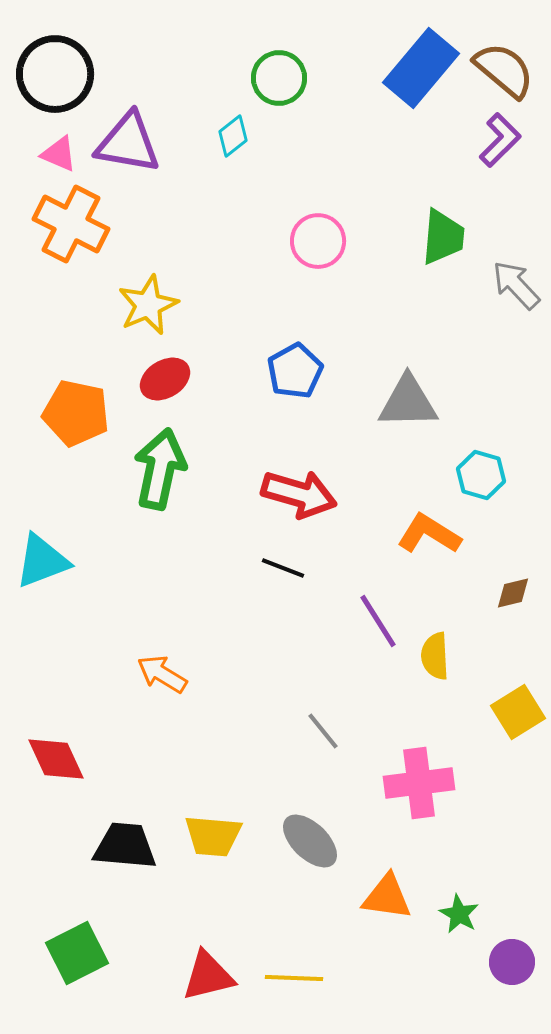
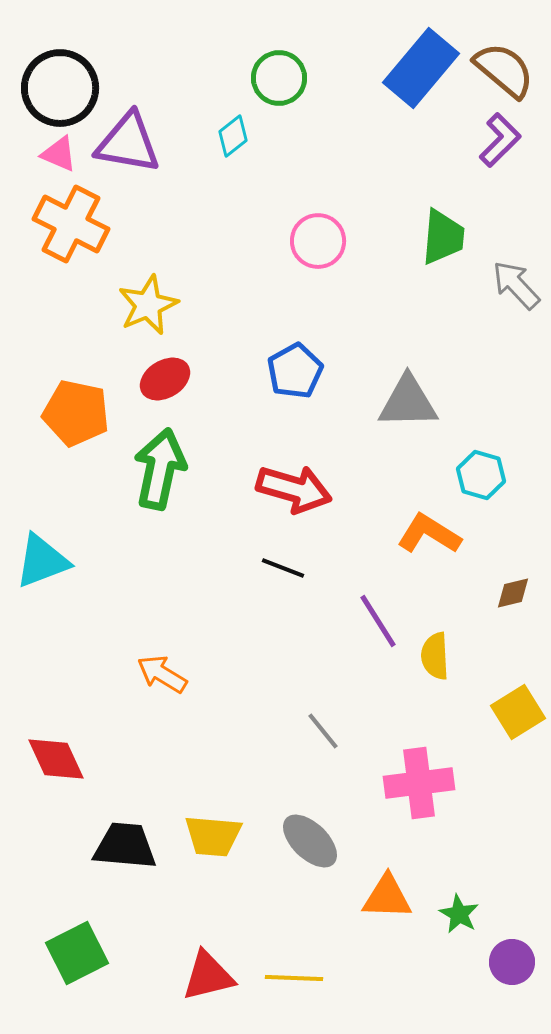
black circle: moved 5 px right, 14 px down
red arrow: moved 5 px left, 5 px up
orange triangle: rotated 6 degrees counterclockwise
